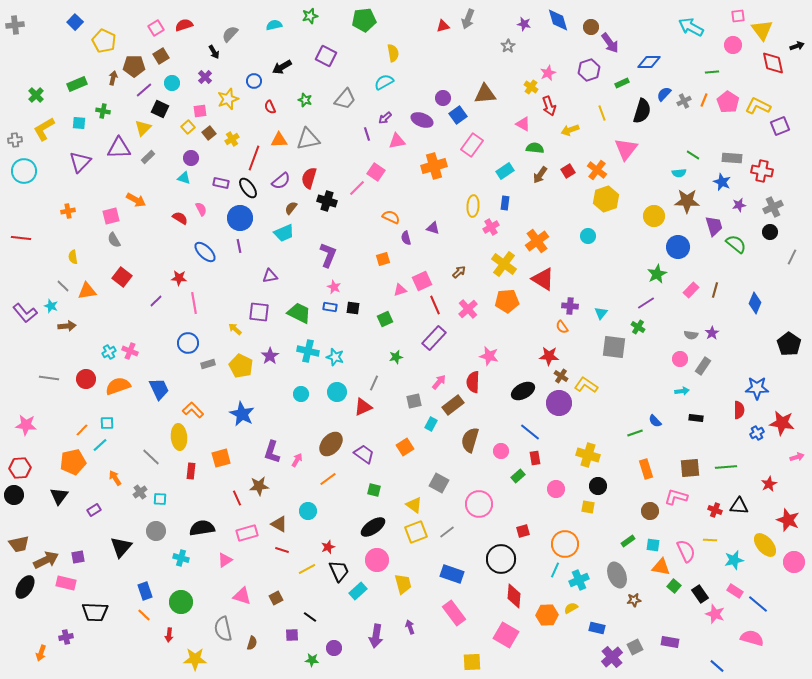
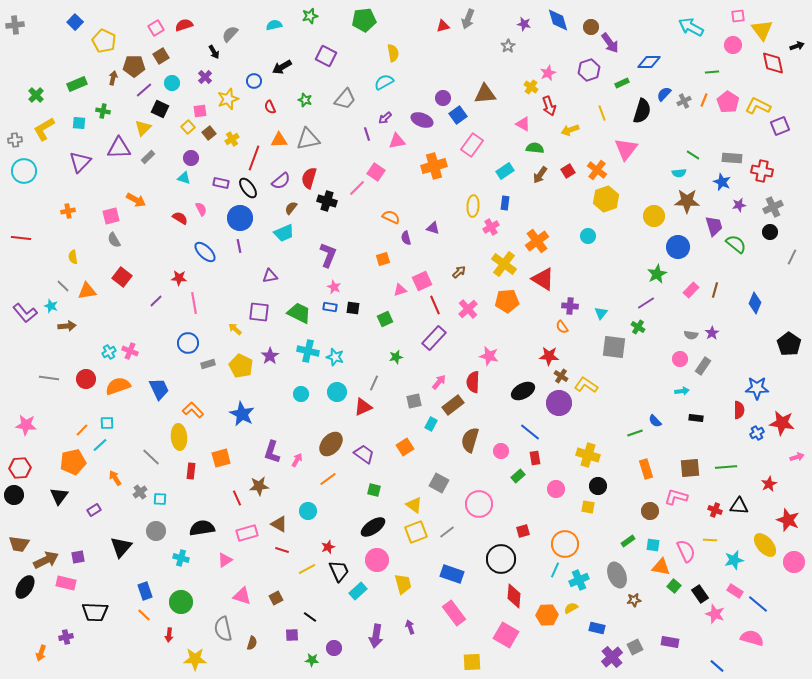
brown trapezoid at (19, 544): rotated 20 degrees clockwise
